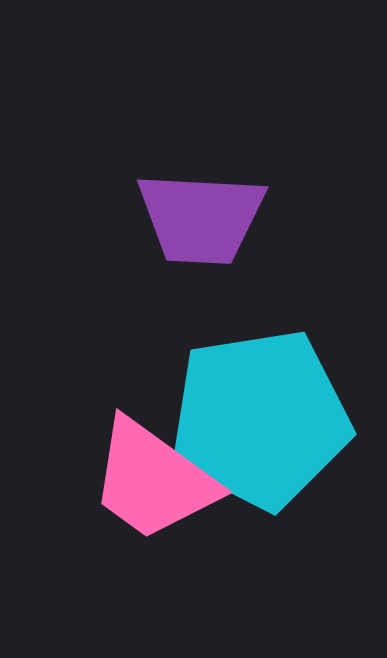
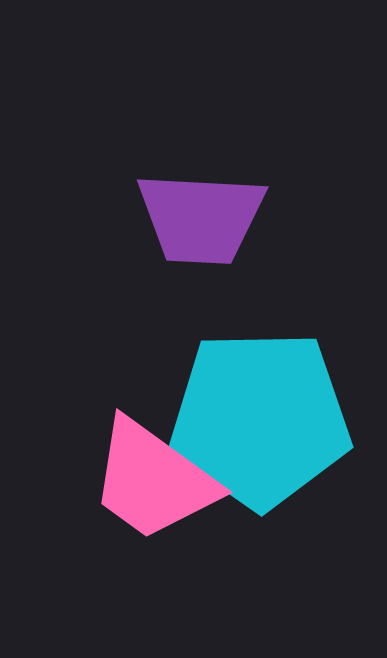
cyan pentagon: rotated 8 degrees clockwise
